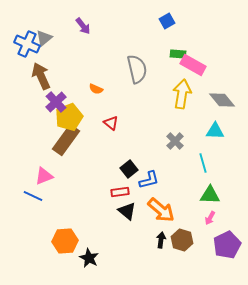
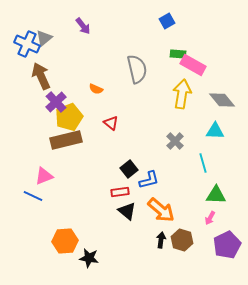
brown rectangle: rotated 40 degrees clockwise
green triangle: moved 6 px right
black star: rotated 18 degrees counterclockwise
